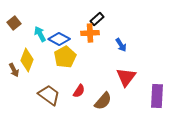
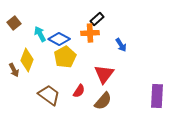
red triangle: moved 22 px left, 3 px up
